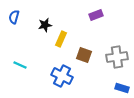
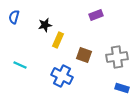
yellow rectangle: moved 3 px left, 1 px down
